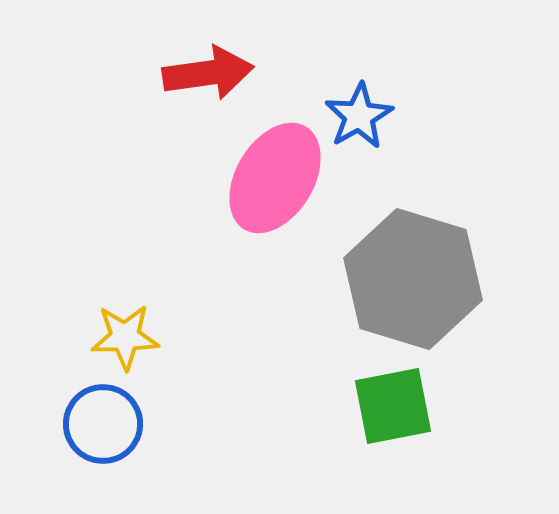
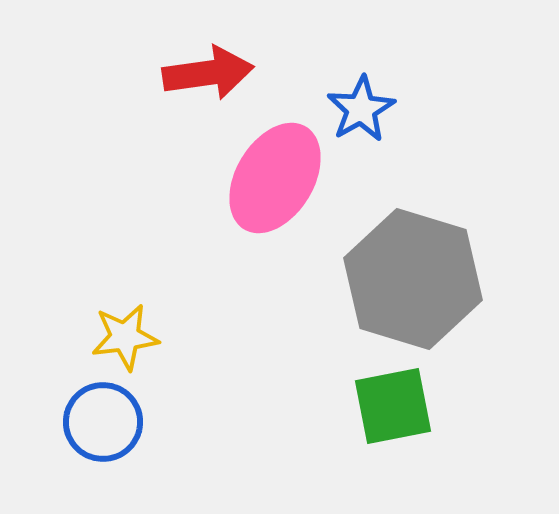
blue star: moved 2 px right, 7 px up
yellow star: rotated 6 degrees counterclockwise
blue circle: moved 2 px up
